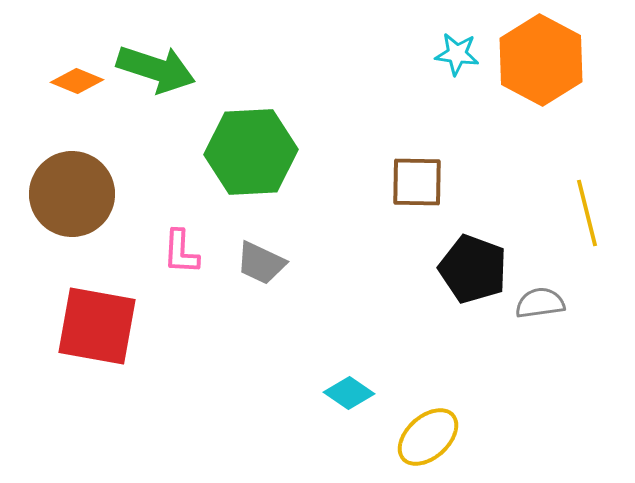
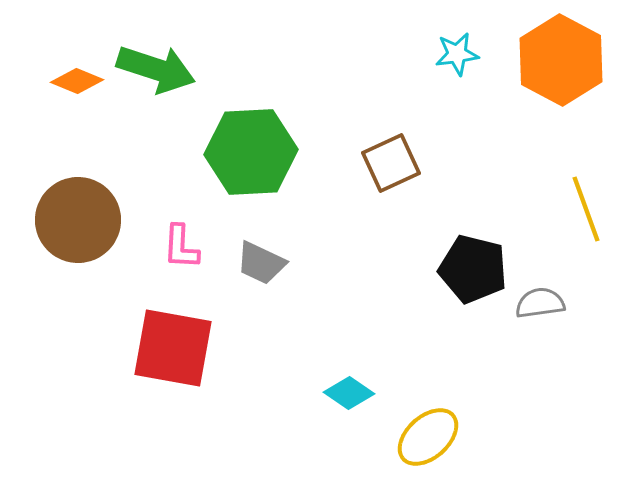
cyan star: rotated 15 degrees counterclockwise
orange hexagon: moved 20 px right
brown square: moved 26 px left, 19 px up; rotated 26 degrees counterclockwise
brown circle: moved 6 px right, 26 px down
yellow line: moved 1 px left, 4 px up; rotated 6 degrees counterclockwise
pink L-shape: moved 5 px up
black pentagon: rotated 6 degrees counterclockwise
red square: moved 76 px right, 22 px down
